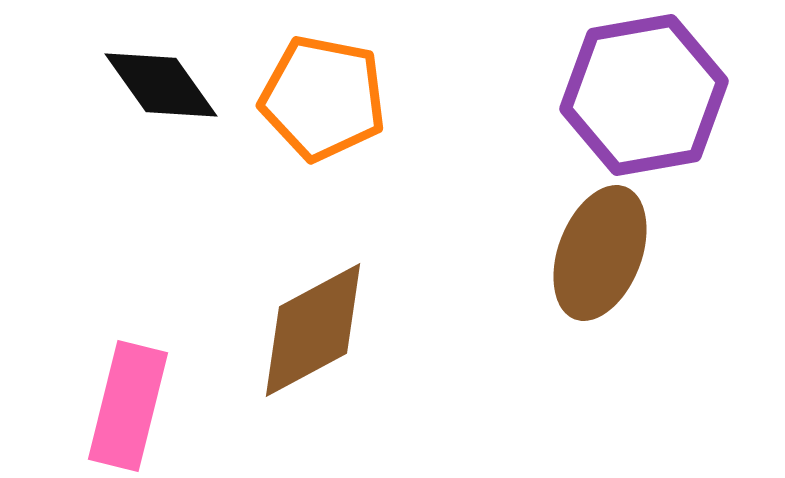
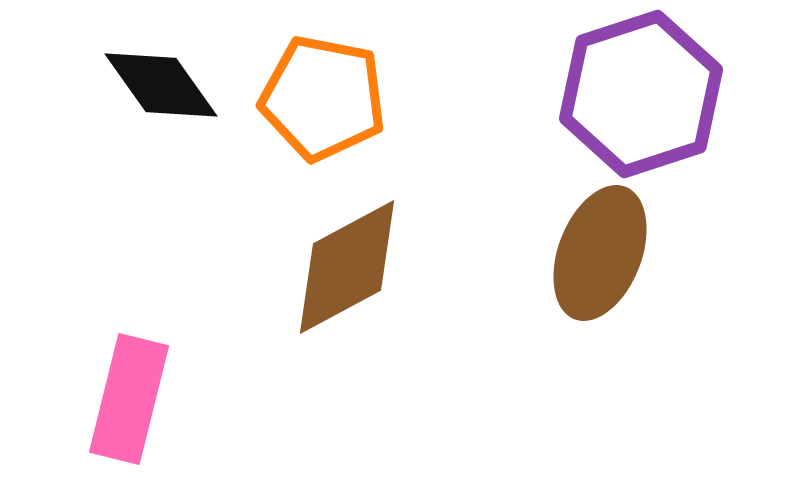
purple hexagon: moved 3 px left, 1 px up; rotated 8 degrees counterclockwise
brown diamond: moved 34 px right, 63 px up
pink rectangle: moved 1 px right, 7 px up
